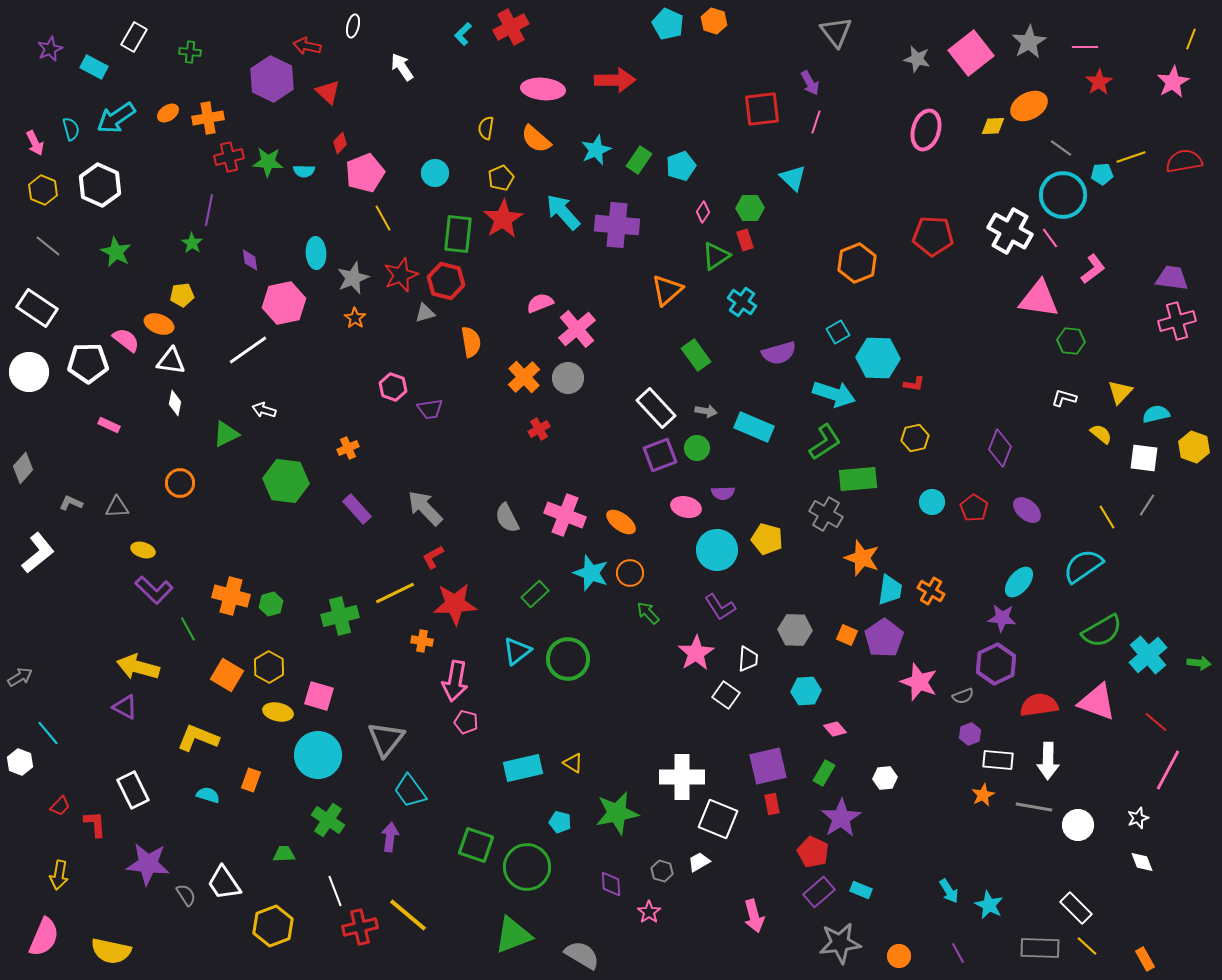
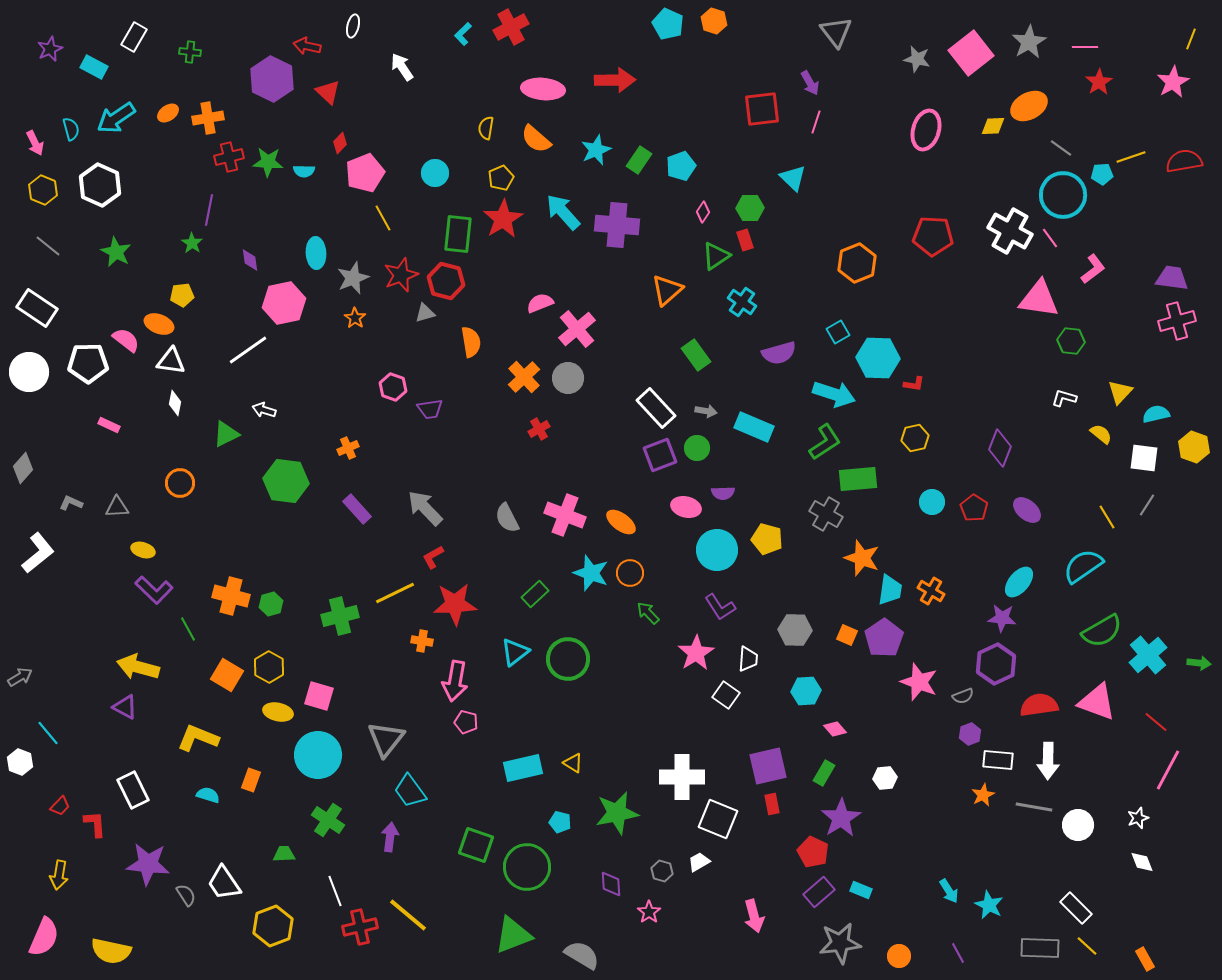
cyan triangle at (517, 651): moved 2 px left, 1 px down
